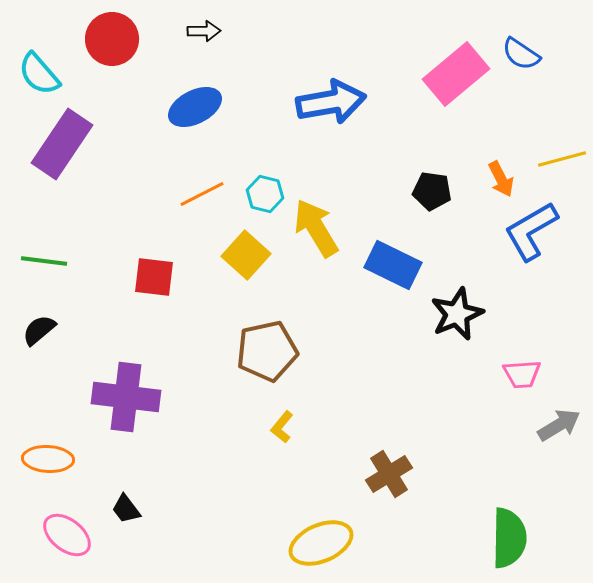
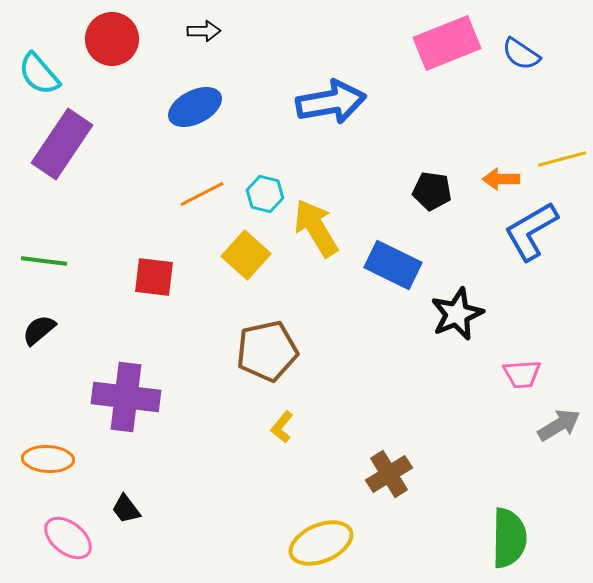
pink rectangle: moved 9 px left, 31 px up; rotated 18 degrees clockwise
orange arrow: rotated 117 degrees clockwise
pink ellipse: moved 1 px right, 3 px down
